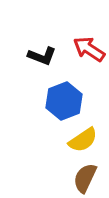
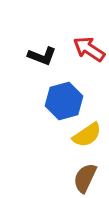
blue hexagon: rotated 6 degrees clockwise
yellow semicircle: moved 4 px right, 5 px up
